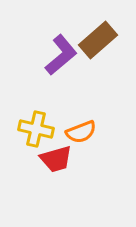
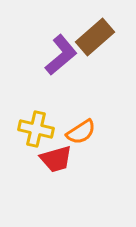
brown rectangle: moved 3 px left, 3 px up
orange semicircle: rotated 12 degrees counterclockwise
